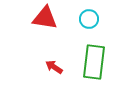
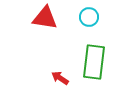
cyan circle: moved 2 px up
red arrow: moved 6 px right, 11 px down
